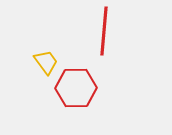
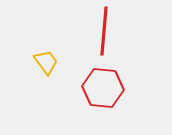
red hexagon: moved 27 px right; rotated 6 degrees clockwise
